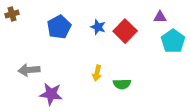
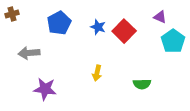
purple triangle: rotated 24 degrees clockwise
blue pentagon: moved 4 px up
red square: moved 1 px left
gray arrow: moved 17 px up
green semicircle: moved 20 px right
purple star: moved 6 px left, 5 px up
